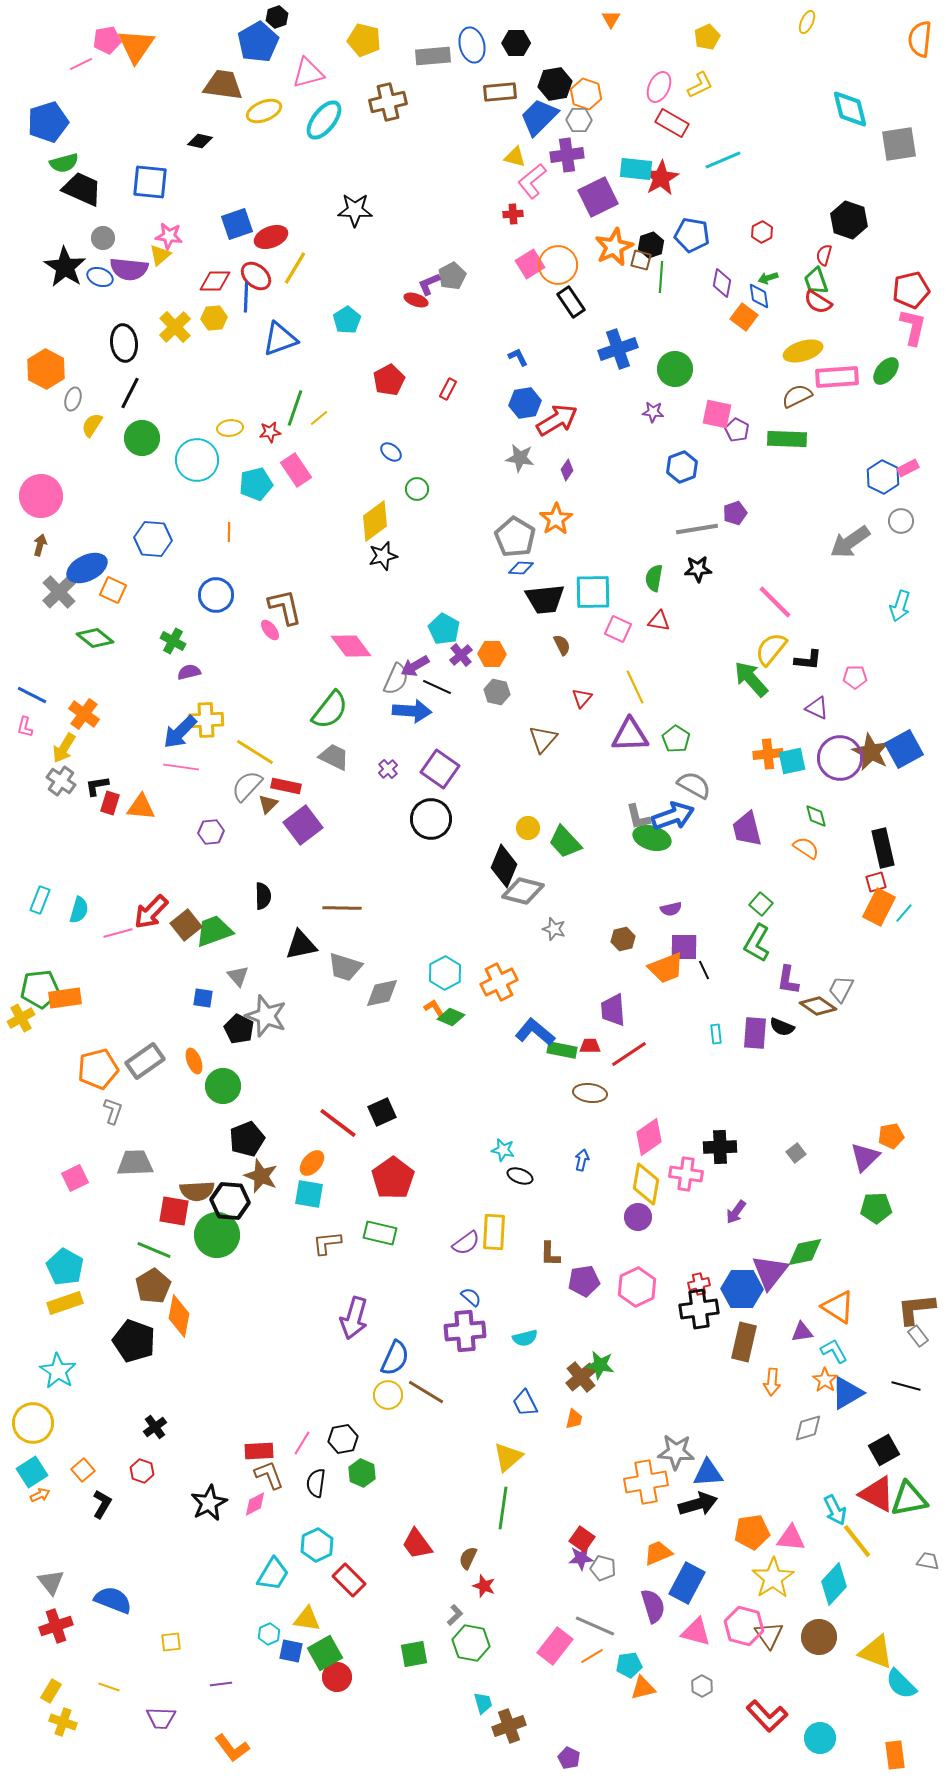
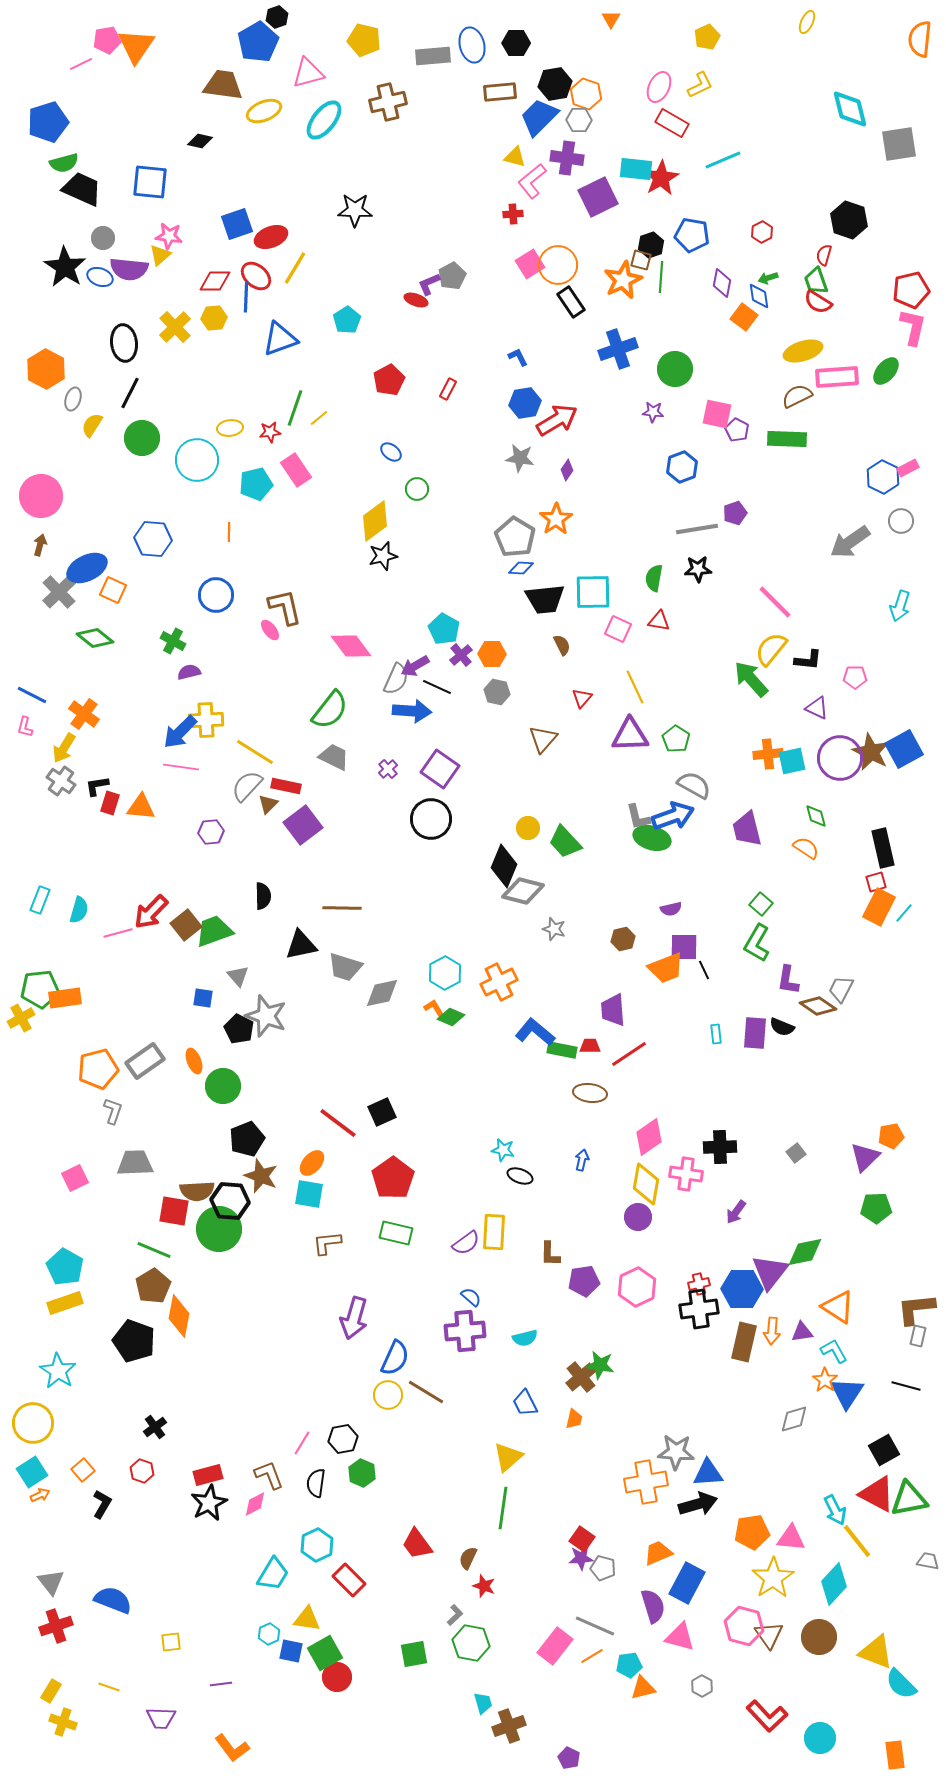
purple cross at (567, 155): moved 3 px down; rotated 16 degrees clockwise
orange star at (614, 247): moved 9 px right, 33 px down
green rectangle at (380, 1233): moved 16 px right
green circle at (217, 1235): moved 2 px right, 6 px up
gray rectangle at (918, 1336): rotated 50 degrees clockwise
orange arrow at (772, 1382): moved 51 px up
blue triangle at (847, 1393): rotated 27 degrees counterclockwise
gray diamond at (808, 1428): moved 14 px left, 9 px up
red rectangle at (259, 1451): moved 51 px left, 24 px down; rotated 12 degrees counterclockwise
pink triangle at (696, 1632): moved 16 px left, 5 px down
